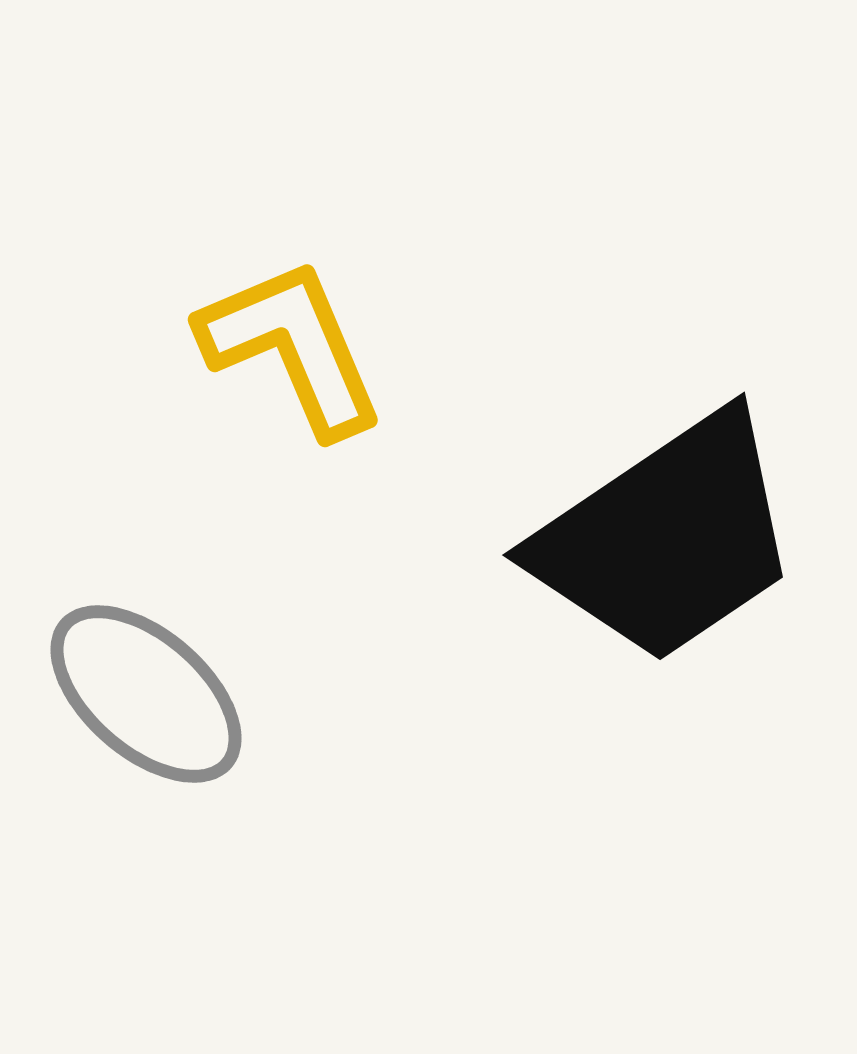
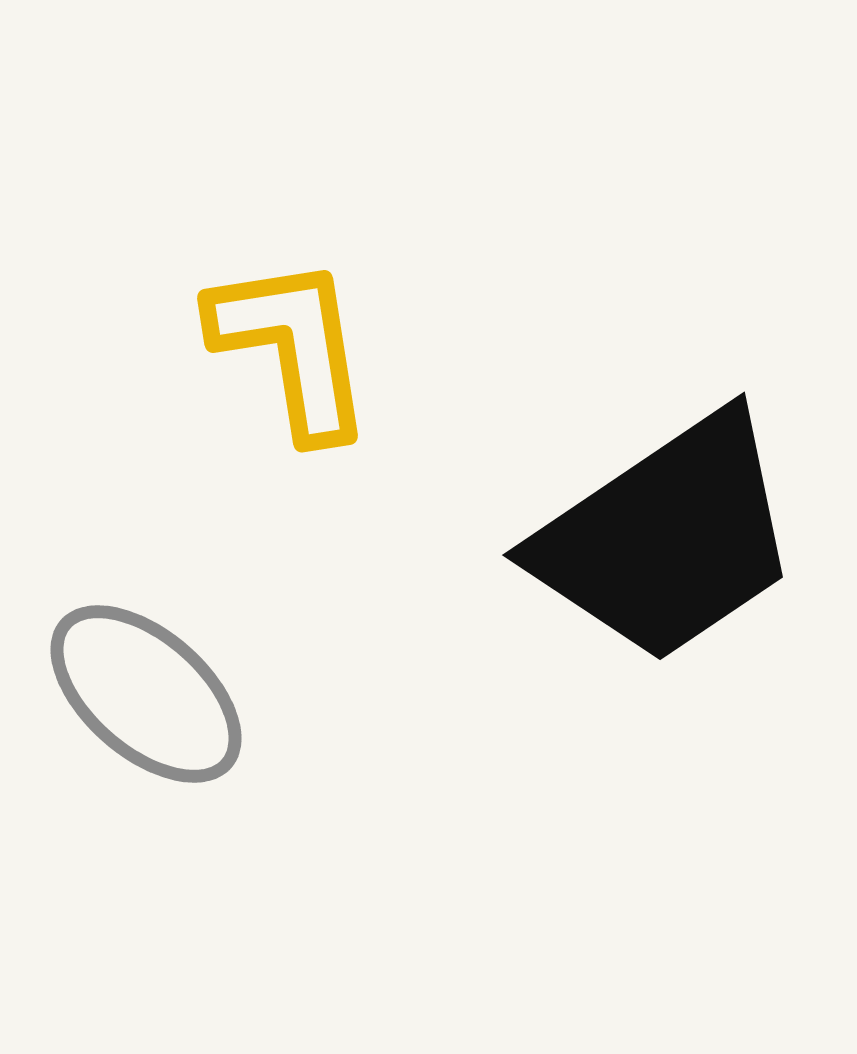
yellow L-shape: rotated 14 degrees clockwise
